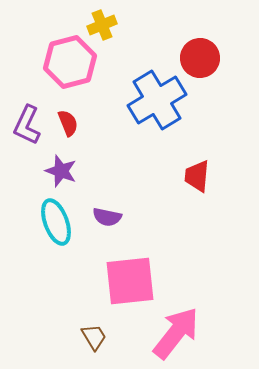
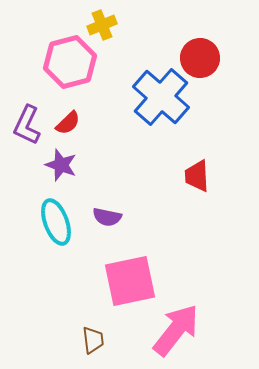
blue cross: moved 4 px right, 3 px up; rotated 18 degrees counterclockwise
red semicircle: rotated 68 degrees clockwise
purple star: moved 6 px up
red trapezoid: rotated 8 degrees counterclockwise
pink square: rotated 6 degrees counterclockwise
pink arrow: moved 3 px up
brown trapezoid: moved 1 px left, 3 px down; rotated 24 degrees clockwise
